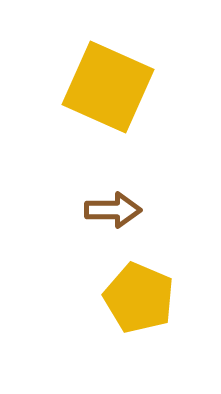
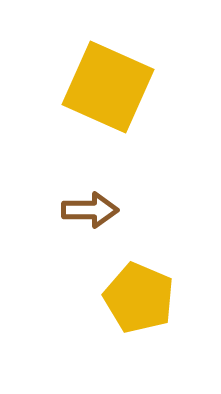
brown arrow: moved 23 px left
